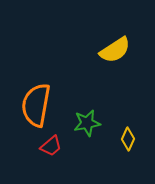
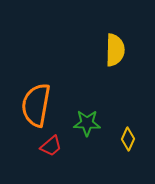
yellow semicircle: rotated 56 degrees counterclockwise
green star: rotated 12 degrees clockwise
